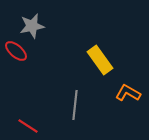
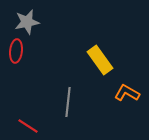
gray star: moved 5 px left, 4 px up
red ellipse: rotated 55 degrees clockwise
orange L-shape: moved 1 px left
gray line: moved 7 px left, 3 px up
